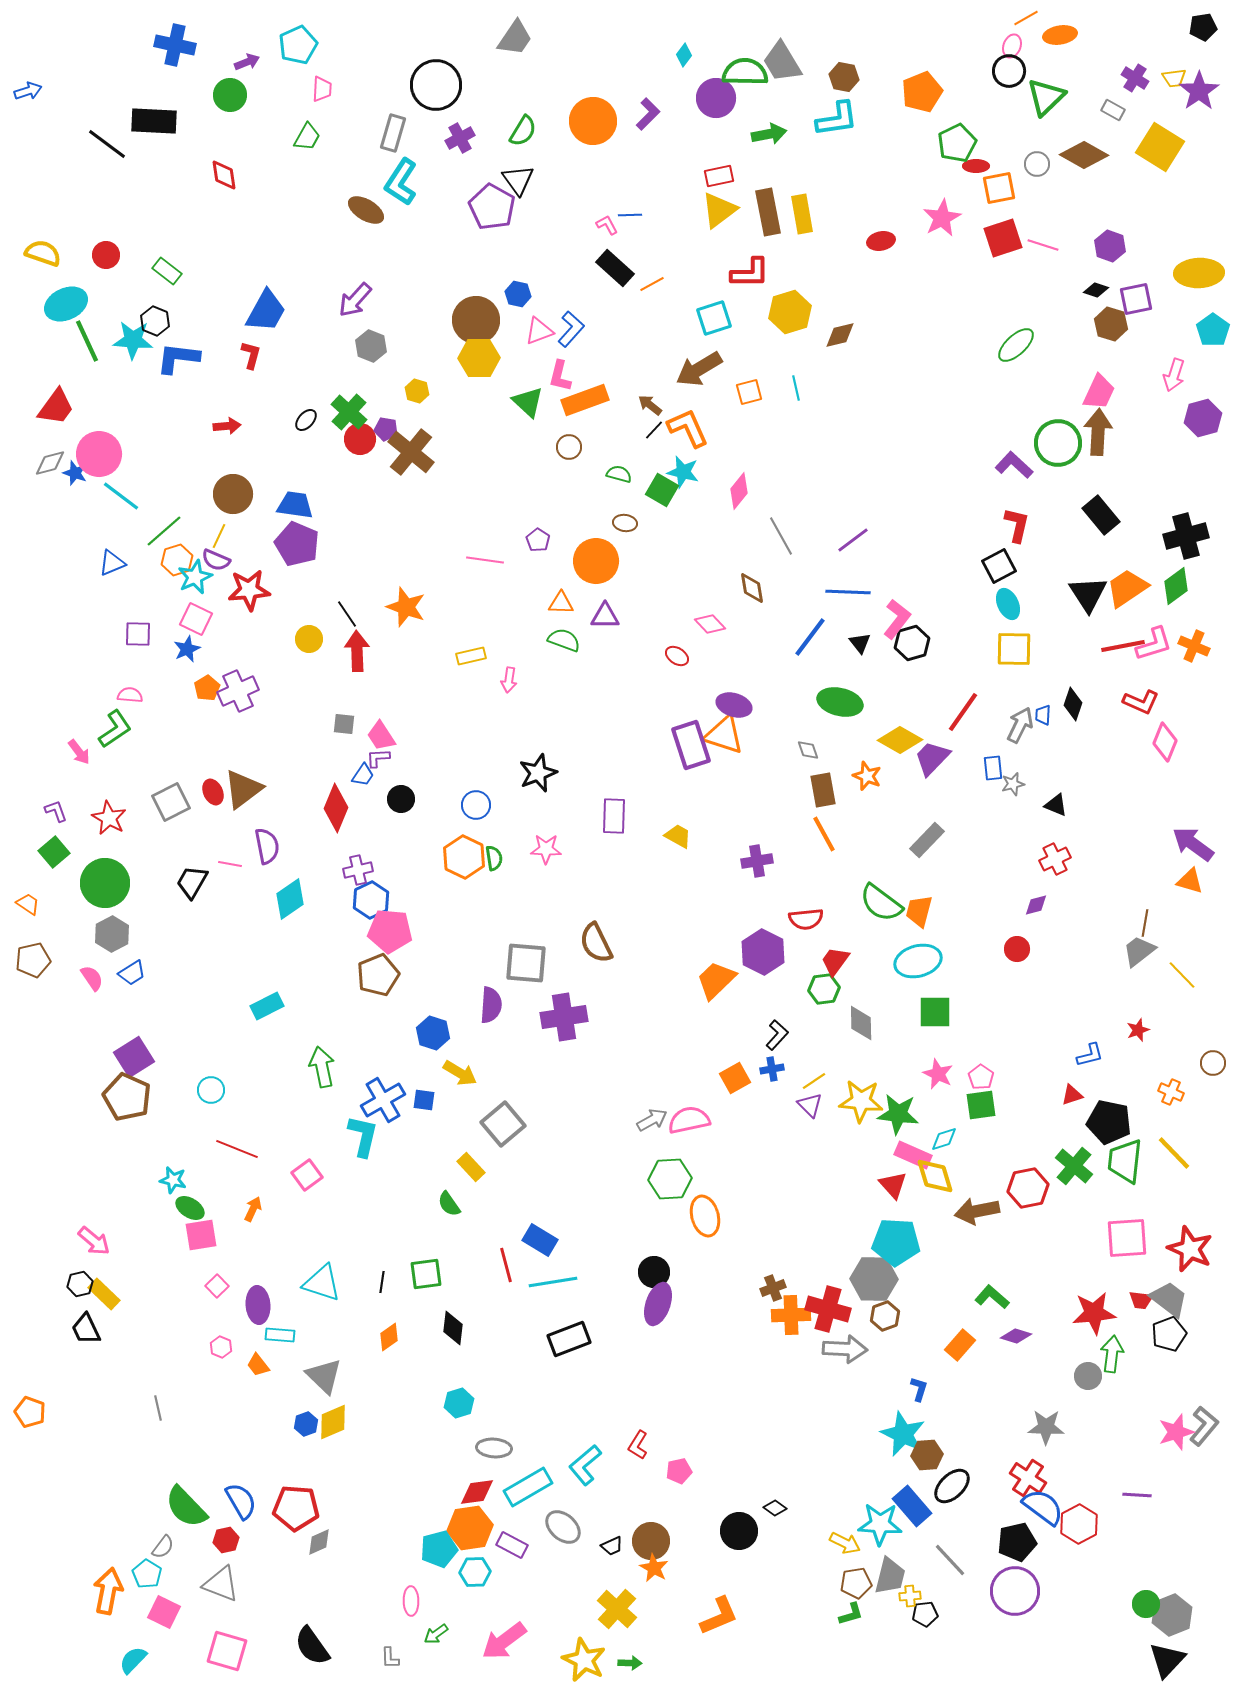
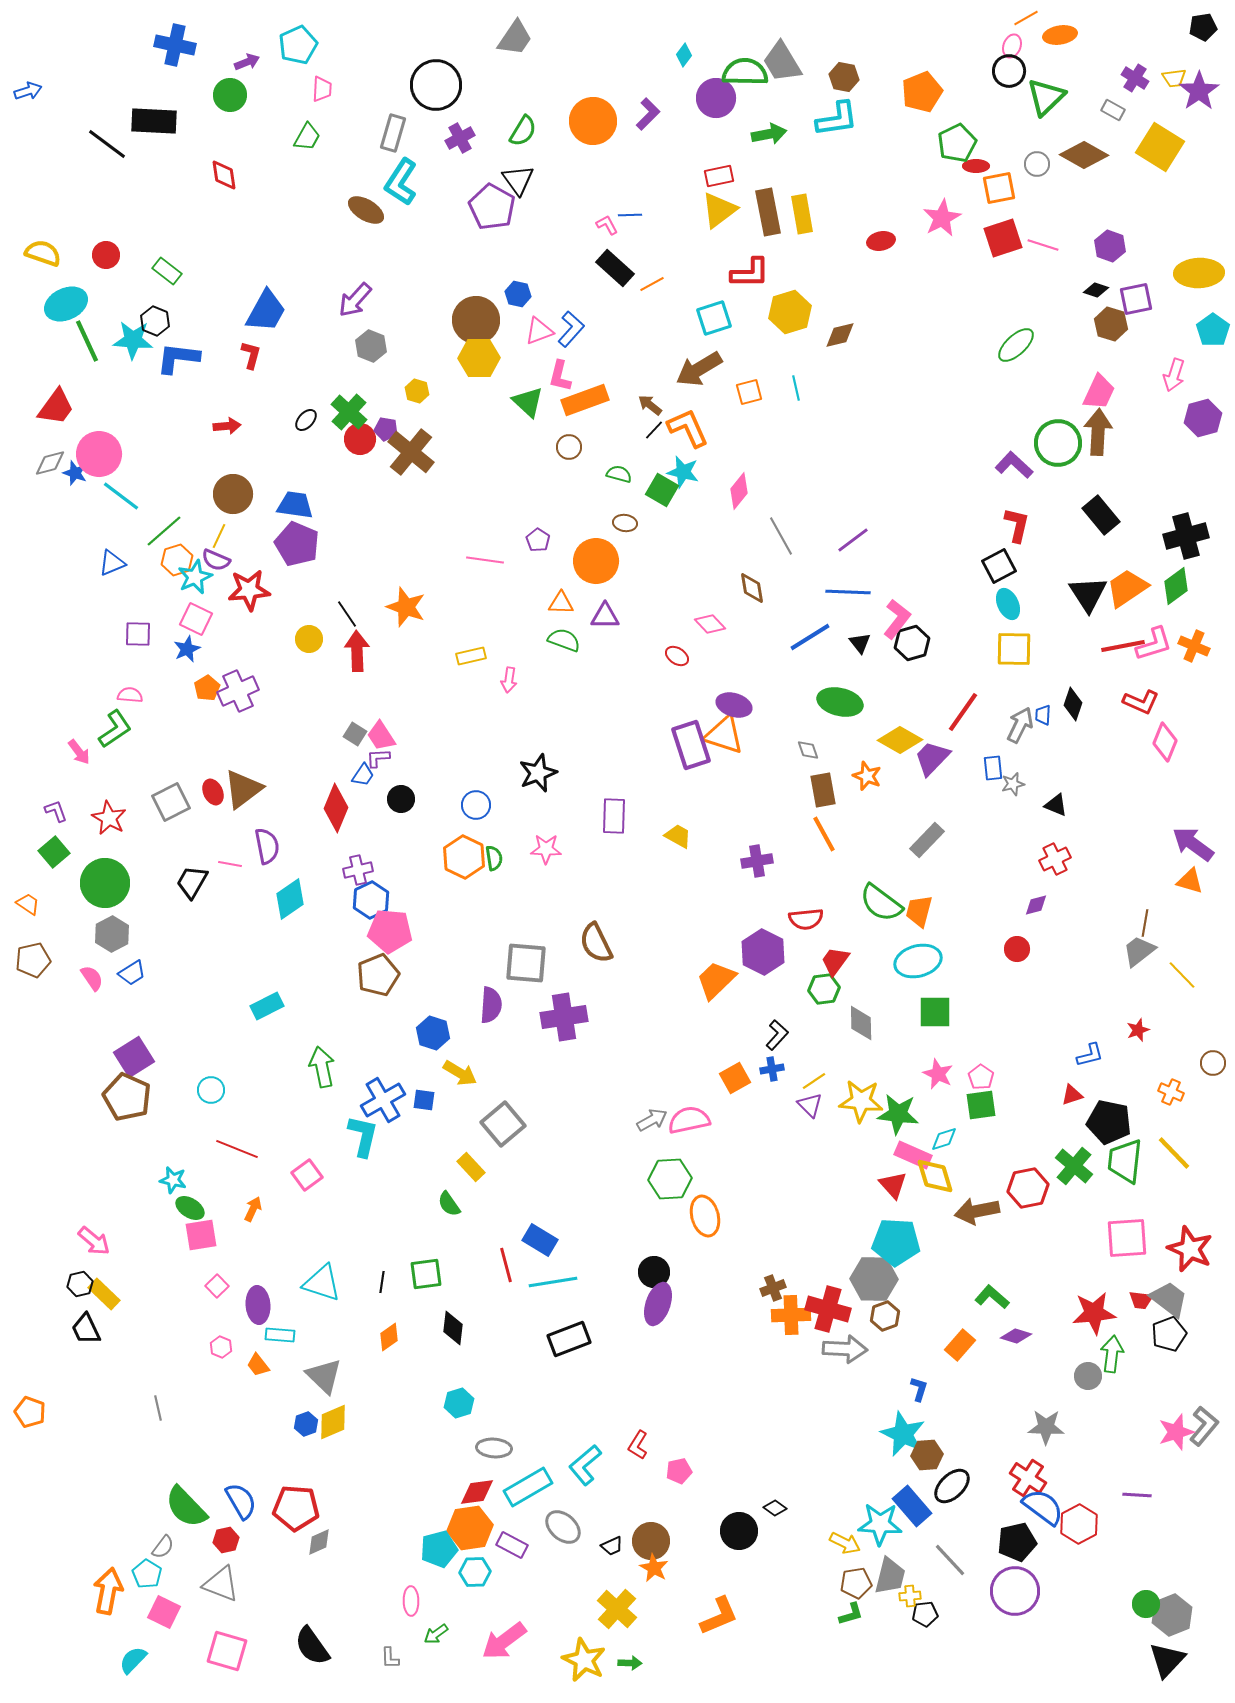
blue line at (810, 637): rotated 21 degrees clockwise
gray square at (344, 724): moved 11 px right, 10 px down; rotated 25 degrees clockwise
